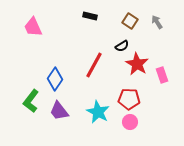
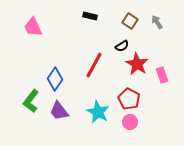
red pentagon: rotated 25 degrees clockwise
